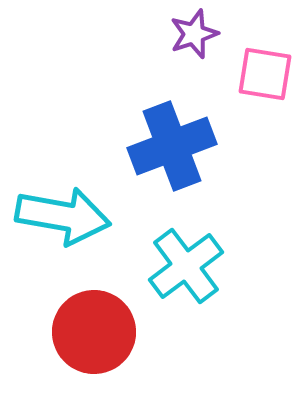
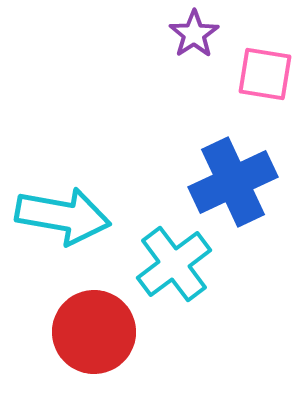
purple star: rotated 15 degrees counterclockwise
blue cross: moved 61 px right, 36 px down; rotated 4 degrees counterclockwise
cyan cross: moved 12 px left, 2 px up
